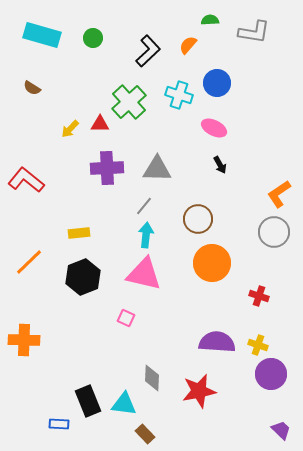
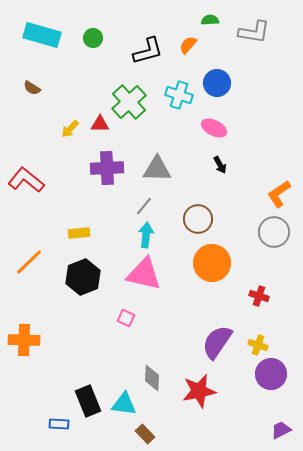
black L-shape: rotated 28 degrees clockwise
purple semicircle: rotated 60 degrees counterclockwise
purple trapezoid: rotated 70 degrees counterclockwise
